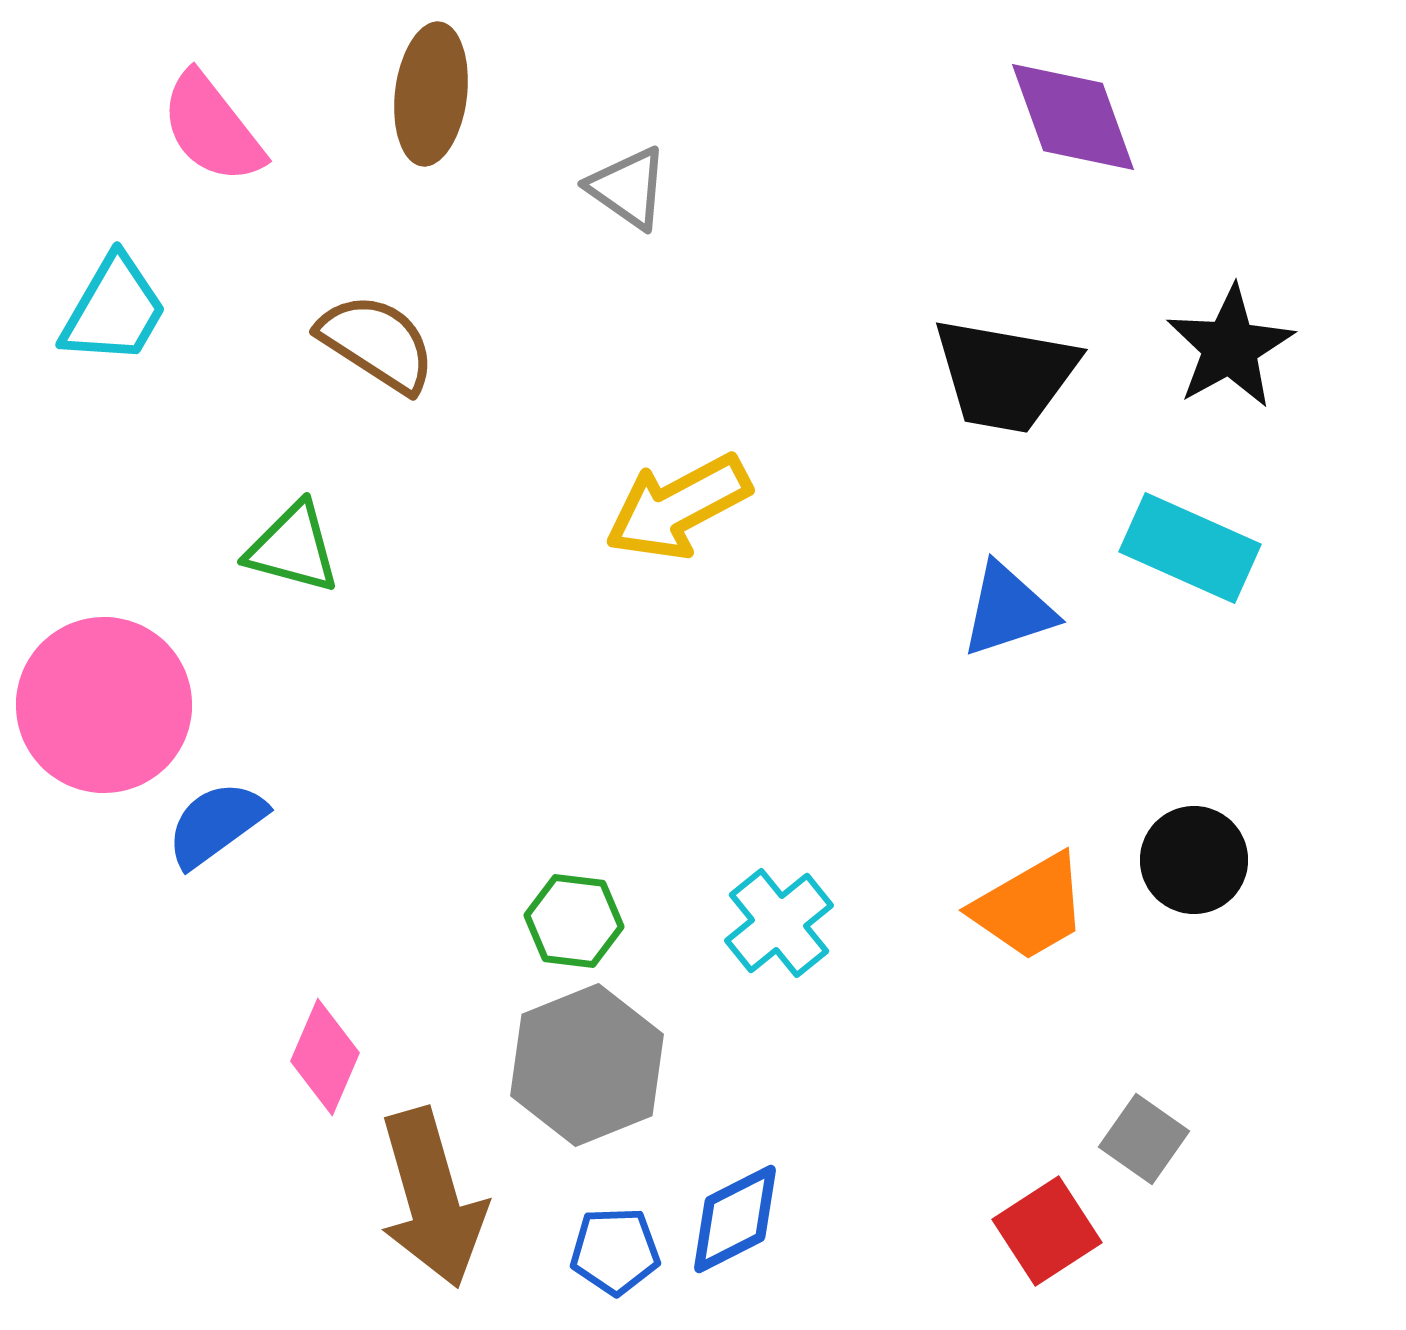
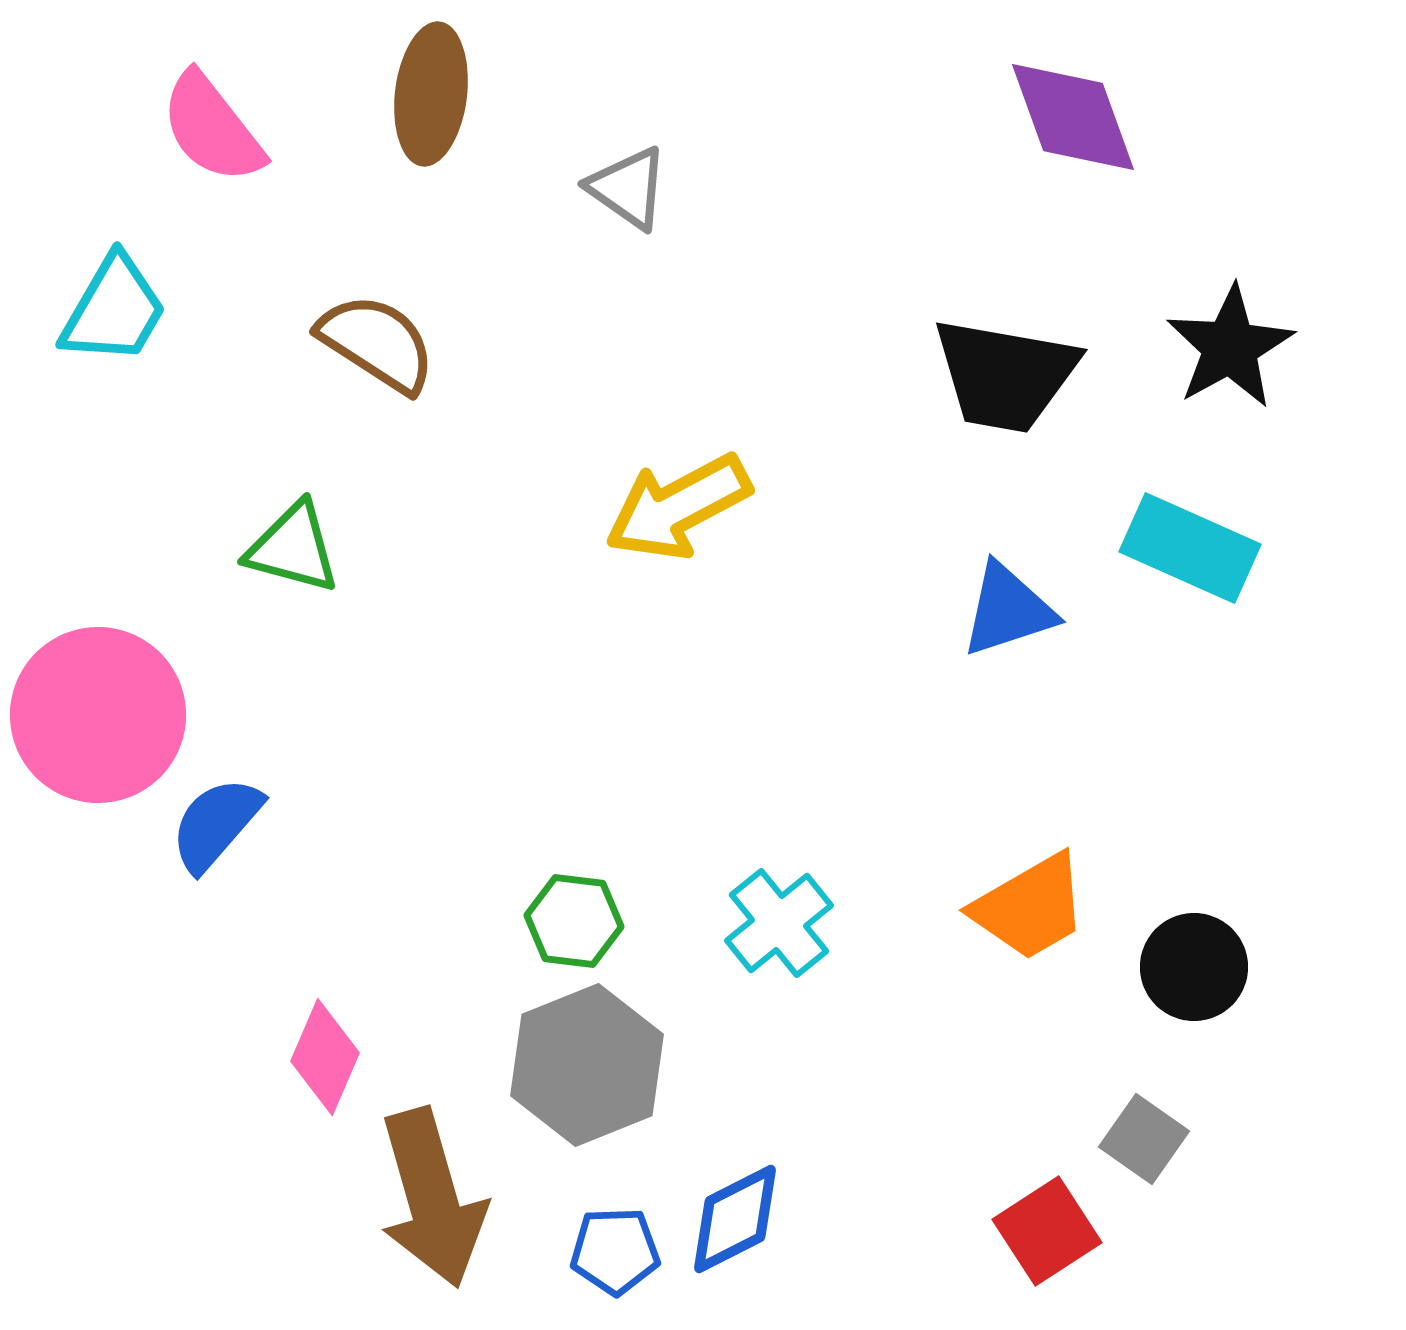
pink circle: moved 6 px left, 10 px down
blue semicircle: rotated 13 degrees counterclockwise
black circle: moved 107 px down
